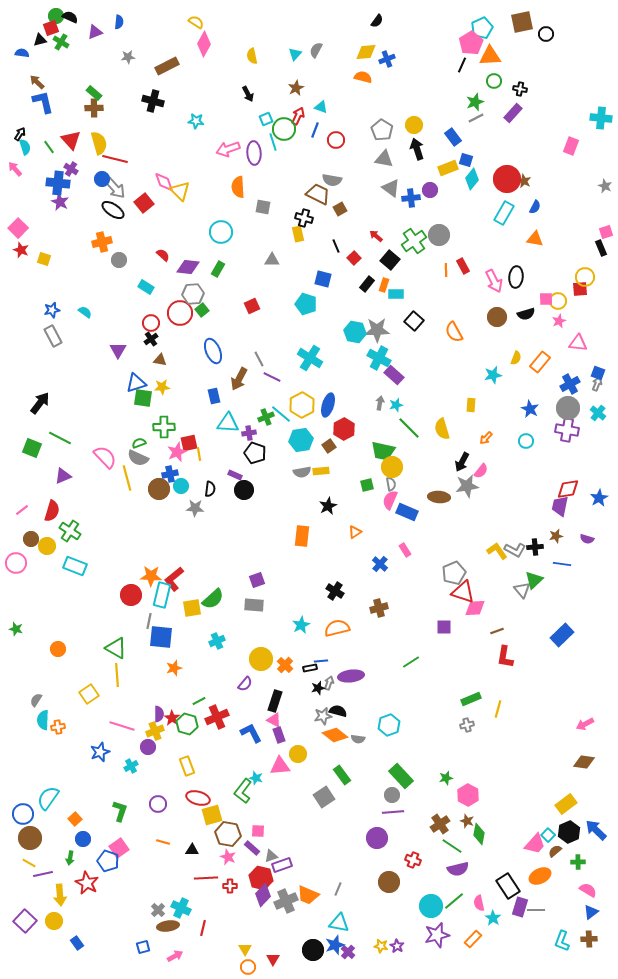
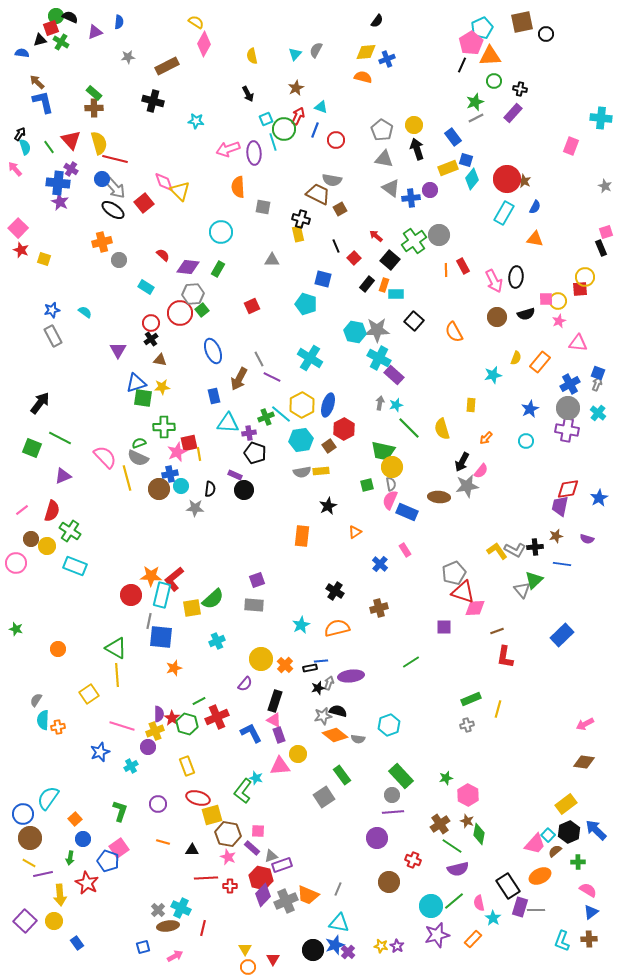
black cross at (304, 218): moved 3 px left, 1 px down
blue star at (530, 409): rotated 18 degrees clockwise
